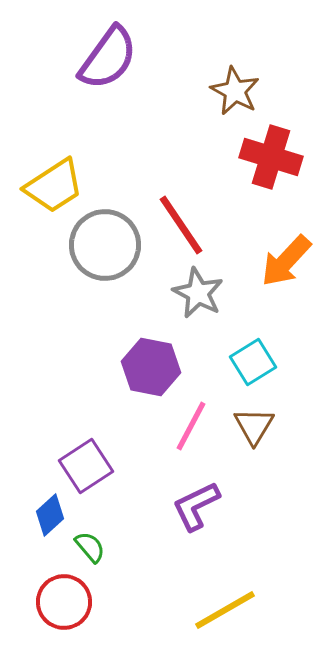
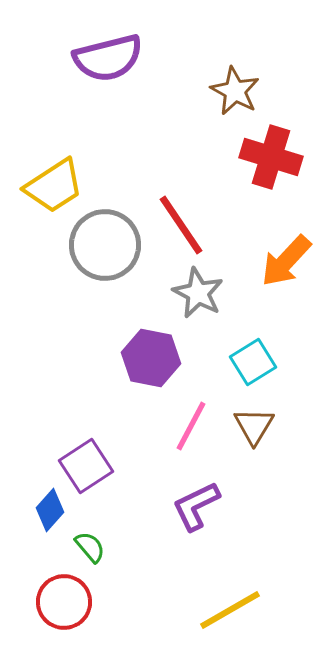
purple semicircle: rotated 40 degrees clockwise
purple hexagon: moved 9 px up
blue diamond: moved 5 px up; rotated 6 degrees counterclockwise
yellow line: moved 5 px right
